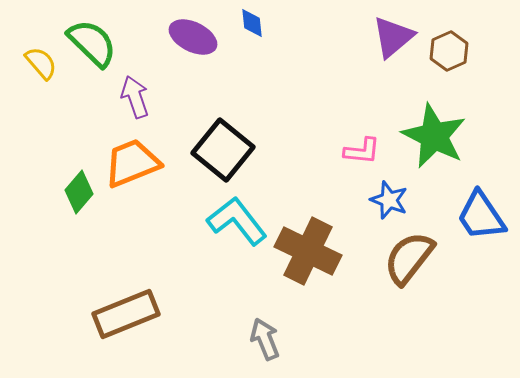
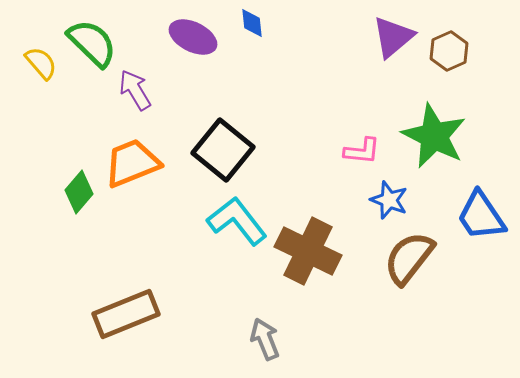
purple arrow: moved 7 px up; rotated 12 degrees counterclockwise
